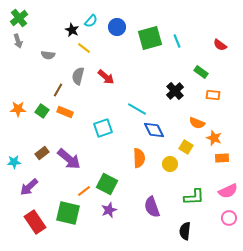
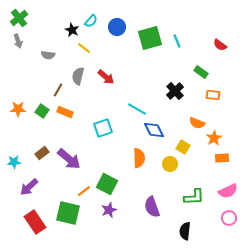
orange star at (214, 138): rotated 21 degrees clockwise
yellow square at (186, 147): moved 3 px left
